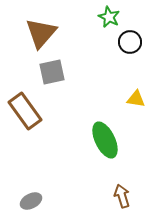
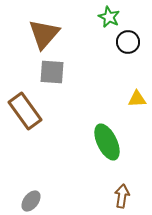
brown triangle: moved 3 px right, 1 px down
black circle: moved 2 px left
gray square: rotated 16 degrees clockwise
yellow triangle: moved 1 px right; rotated 12 degrees counterclockwise
green ellipse: moved 2 px right, 2 px down
brown arrow: rotated 25 degrees clockwise
gray ellipse: rotated 25 degrees counterclockwise
